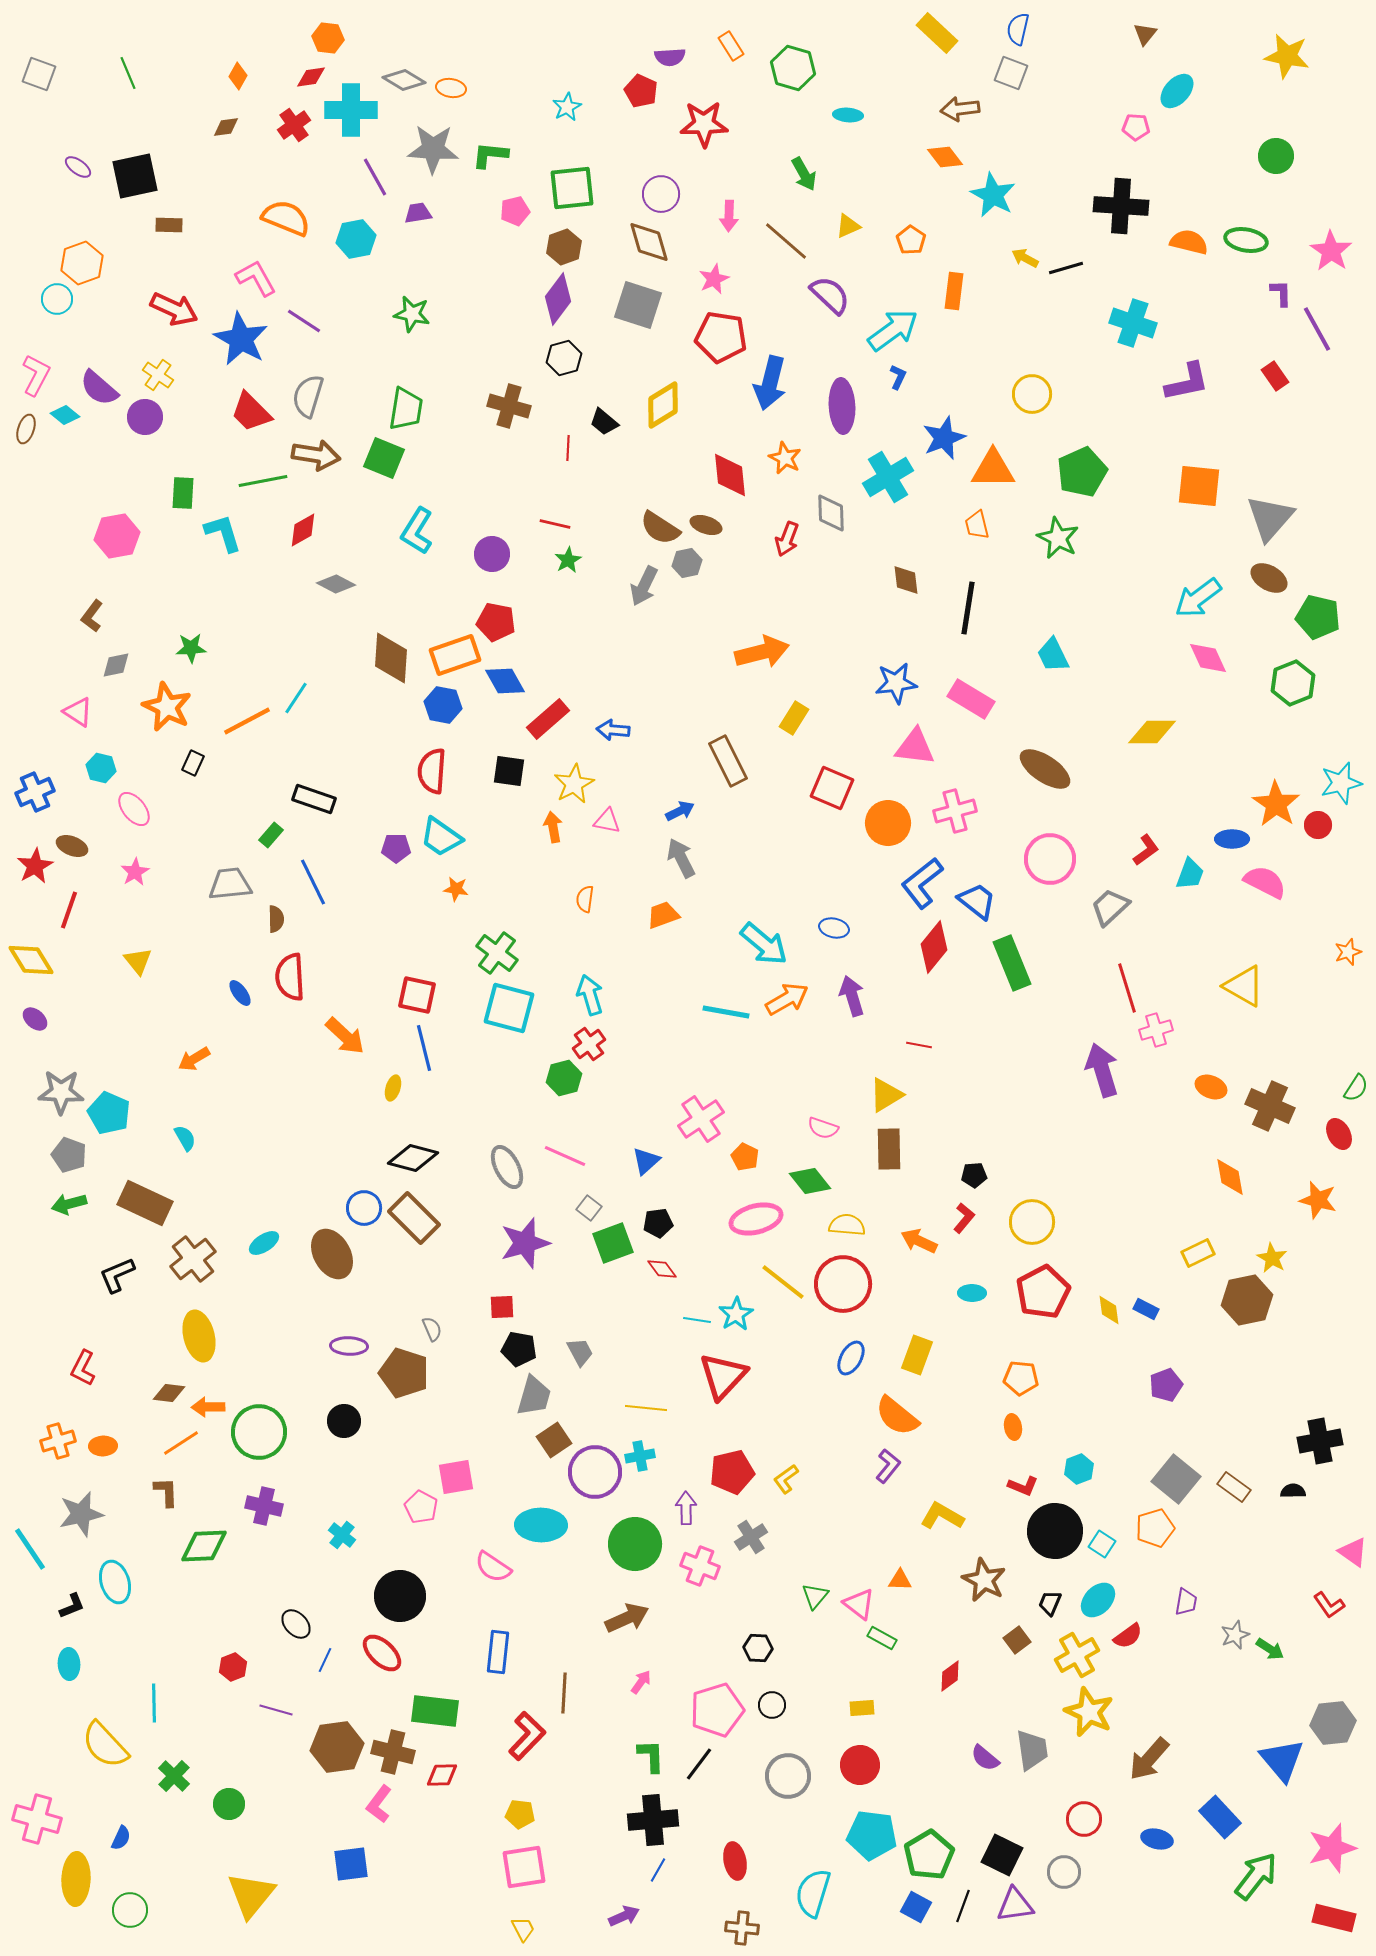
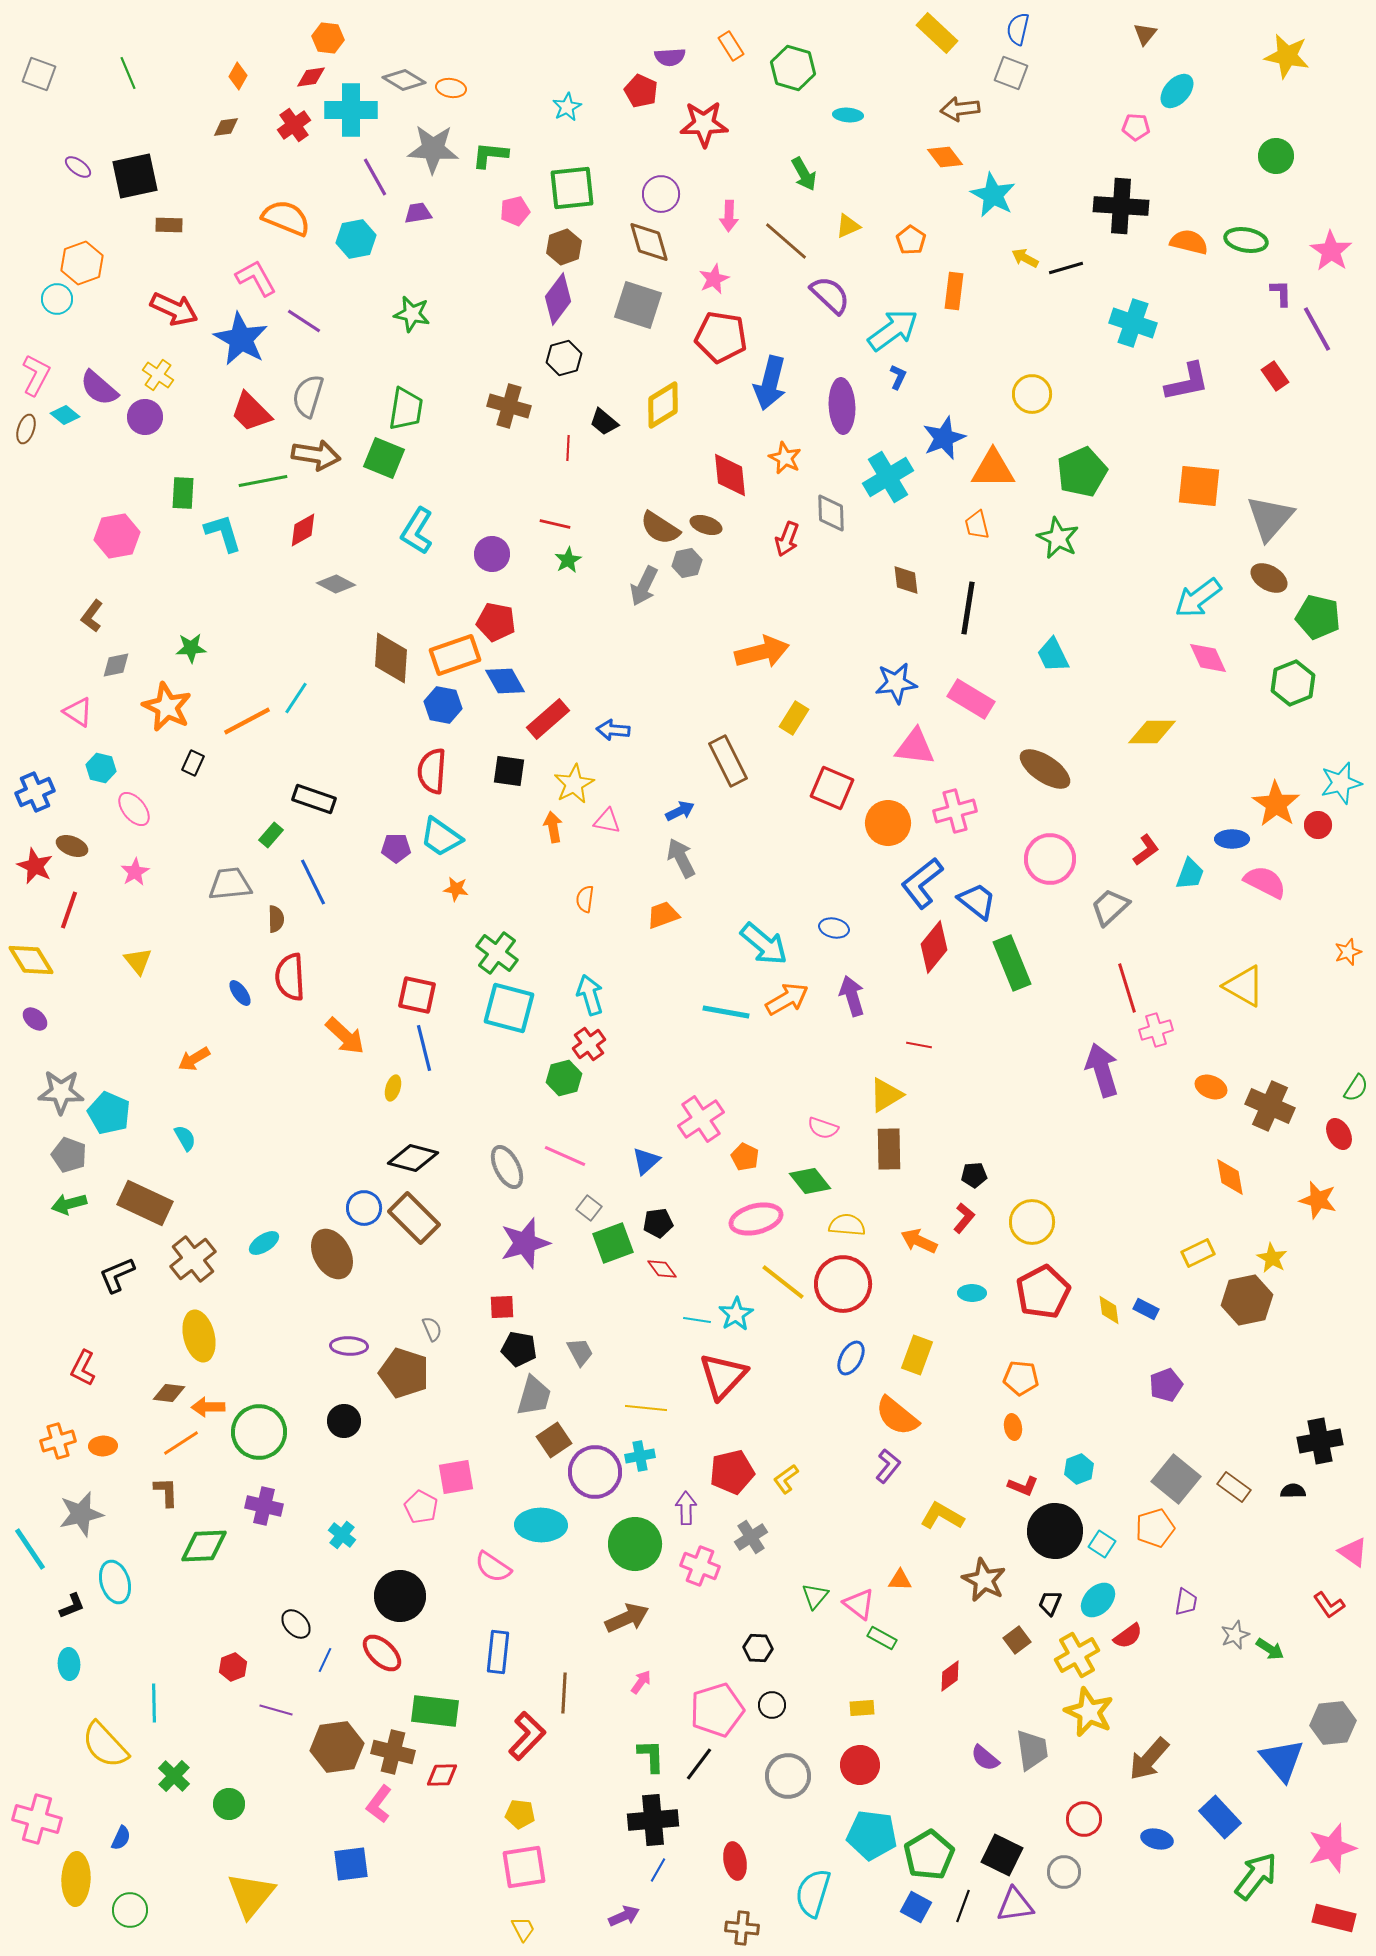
red star at (35, 866): rotated 18 degrees counterclockwise
